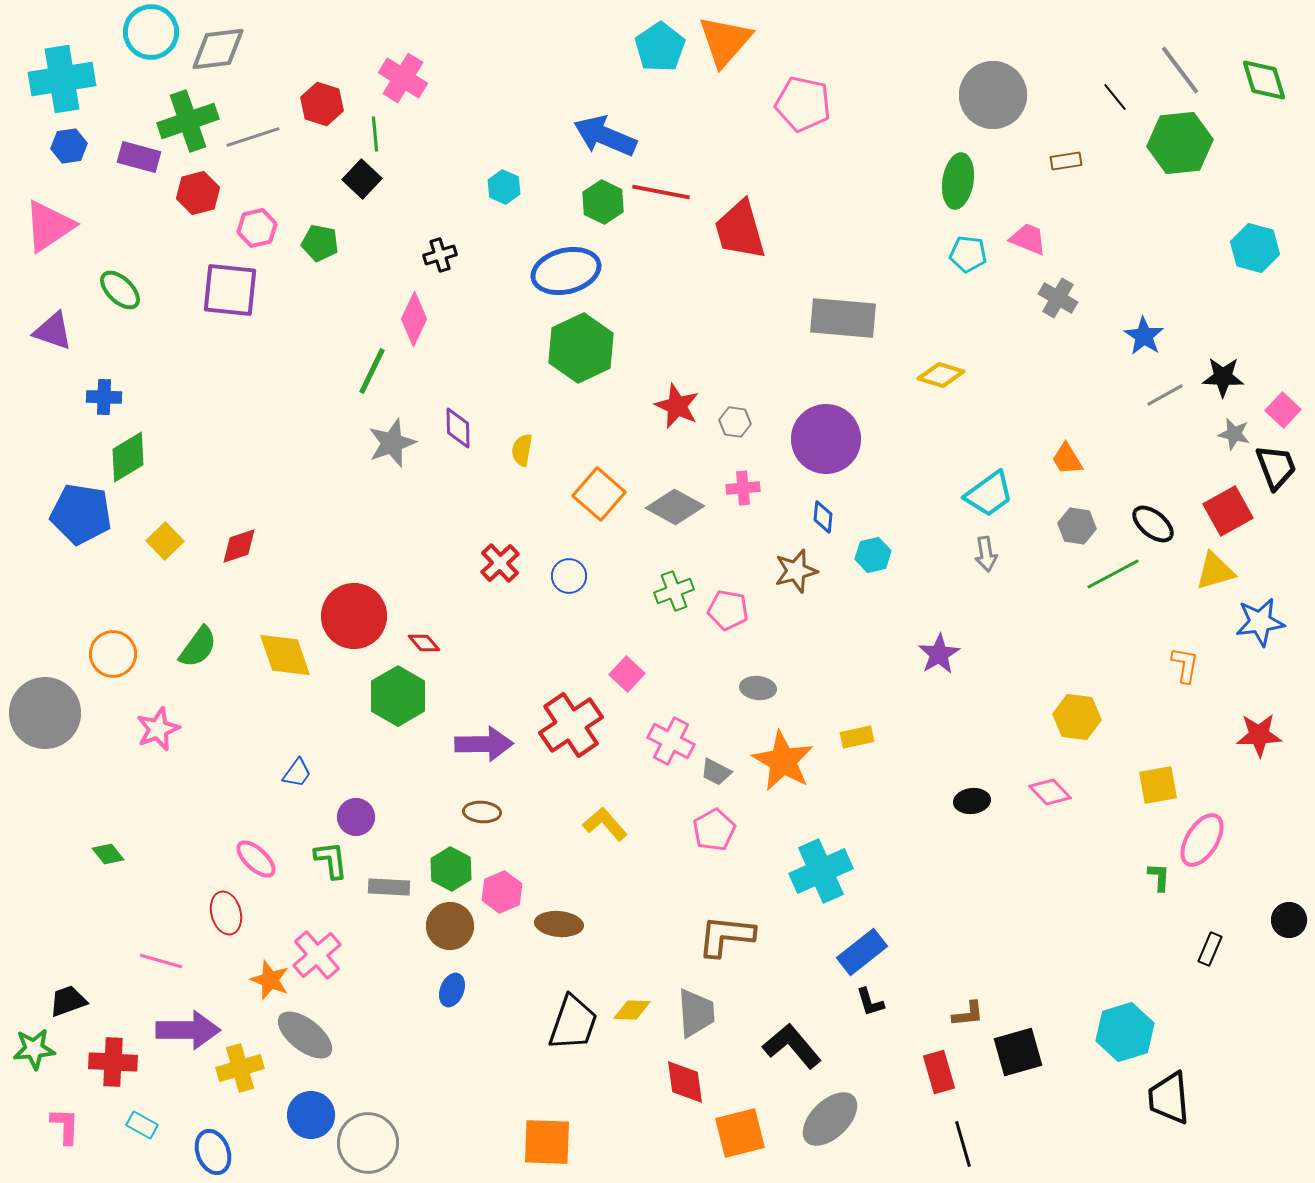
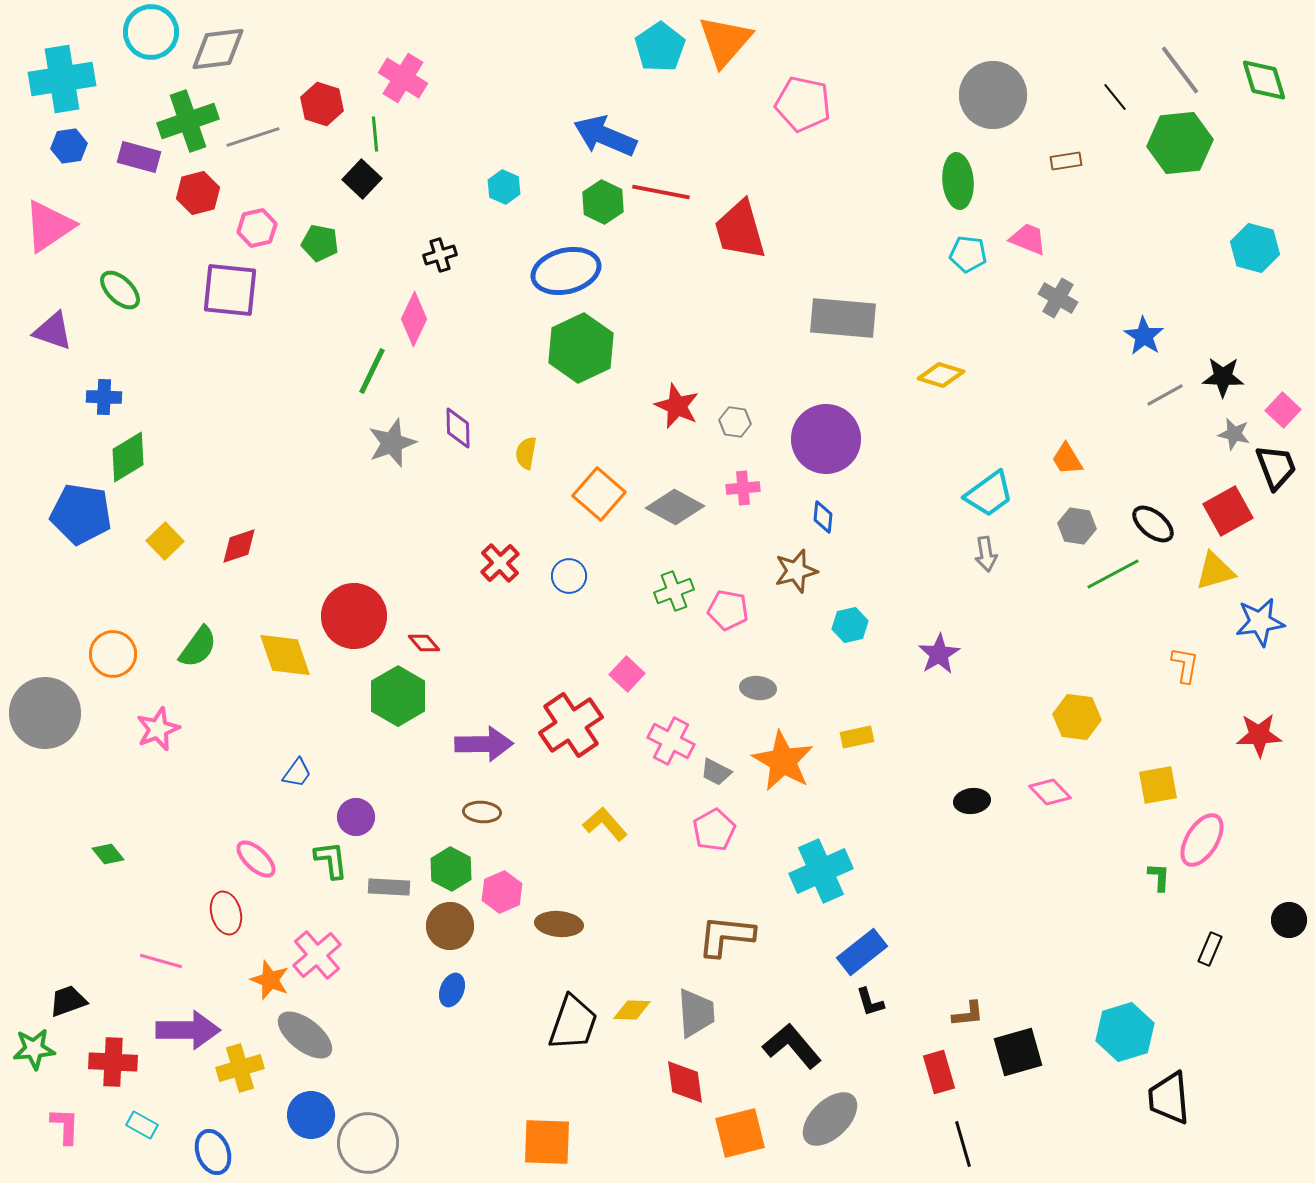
green ellipse at (958, 181): rotated 14 degrees counterclockwise
yellow semicircle at (522, 450): moved 4 px right, 3 px down
cyan hexagon at (873, 555): moved 23 px left, 70 px down
